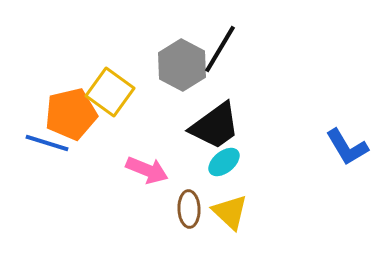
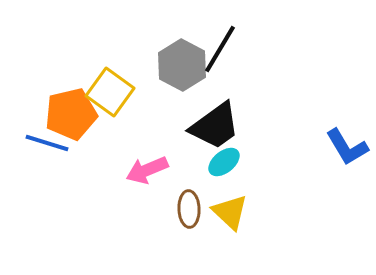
pink arrow: rotated 135 degrees clockwise
